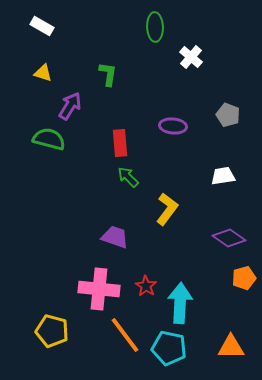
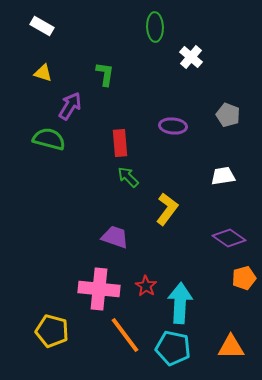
green L-shape: moved 3 px left
cyan pentagon: moved 4 px right
